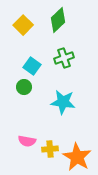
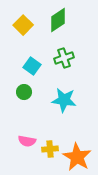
green diamond: rotated 10 degrees clockwise
green circle: moved 5 px down
cyan star: moved 1 px right, 2 px up
